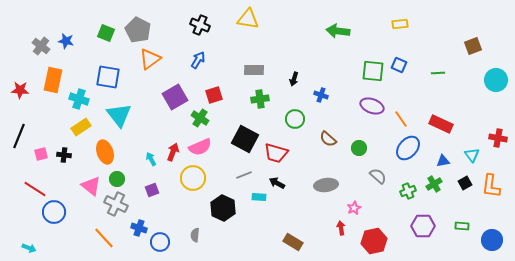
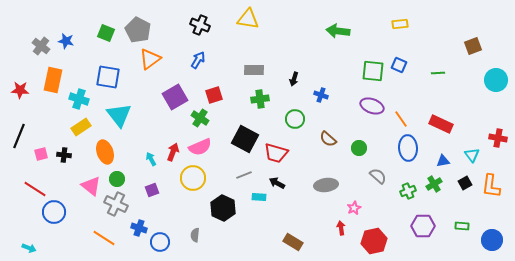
blue ellipse at (408, 148): rotated 45 degrees counterclockwise
orange line at (104, 238): rotated 15 degrees counterclockwise
